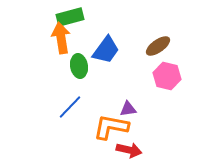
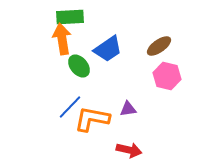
green rectangle: rotated 12 degrees clockwise
orange arrow: moved 1 px right, 1 px down
brown ellipse: moved 1 px right
blue trapezoid: moved 2 px right, 1 px up; rotated 20 degrees clockwise
green ellipse: rotated 30 degrees counterclockwise
orange L-shape: moved 19 px left, 8 px up
